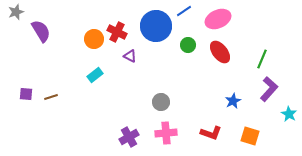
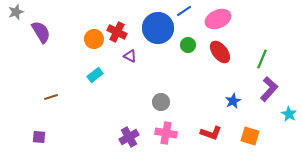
blue circle: moved 2 px right, 2 px down
purple semicircle: moved 1 px down
purple square: moved 13 px right, 43 px down
pink cross: rotated 15 degrees clockwise
